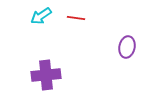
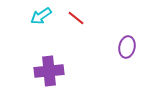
red line: rotated 30 degrees clockwise
purple cross: moved 3 px right, 4 px up
